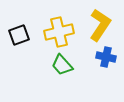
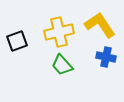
yellow L-shape: rotated 68 degrees counterclockwise
black square: moved 2 px left, 6 px down
